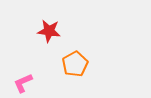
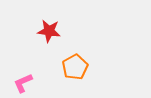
orange pentagon: moved 3 px down
